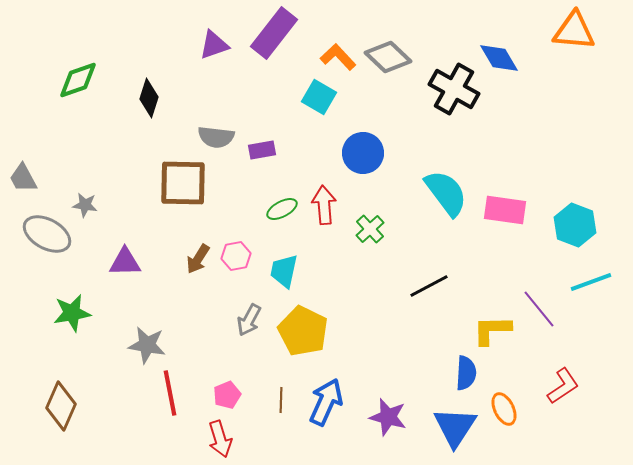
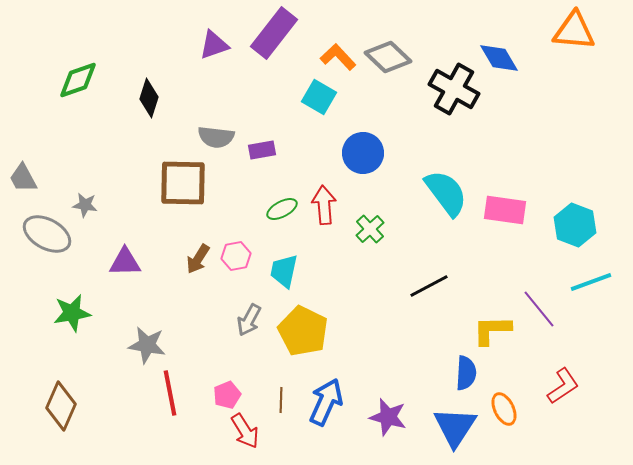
red arrow at (220, 439): moved 25 px right, 8 px up; rotated 15 degrees counterclockwise
